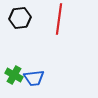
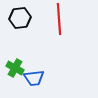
red line: rotated 12 degrees counterclockwise
green cross: moved 1 px right, 7 px up
